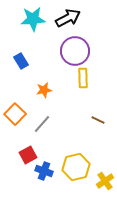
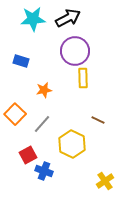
blue rectangle: rotated 42 degrees counterclockwise
yellow hexagon: moved 4 px left, 23 px up; rotated 20 degrees counterclockwise
